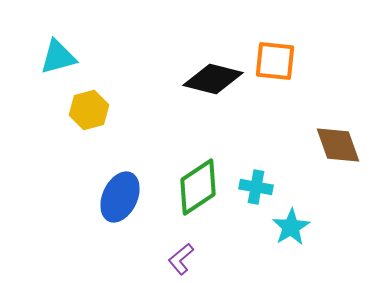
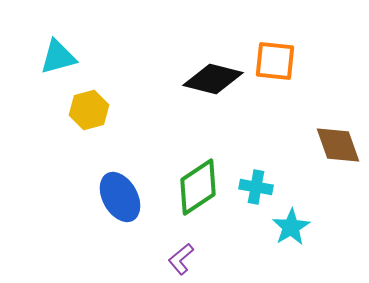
blue ellipse: rotated 54 degrees counterclockwise
